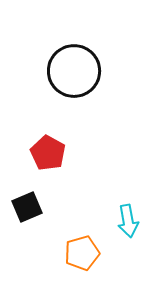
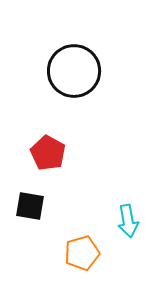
black square: moved 3 px right, 1 px up; rotated 32 degrees clockwise
